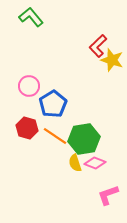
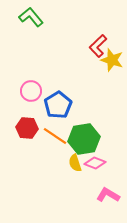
pink circle: moved 2 px right, 5 px down
blue pentagon: moved 5 px right, 1 px down
red hexagon: rotated 10 degrees counterclockwise
pink L-shape: rotated 50 degrees clockwise
